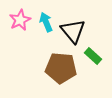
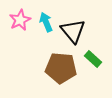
green rectangle: moved 3 px down
